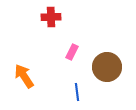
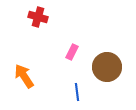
red cross: moved 13 px left; rotated 18 degrees clockwise
